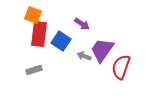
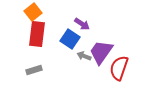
orange square: moved 3 px up; rotated 30 degrees clockwise
red rectangle: moved 2 px left
blue square: moved 9 px right, 2 px up
purple trapezoid: moved 1 px left, 2 px down
red semicircle: moved 2 px left, 1 px down
